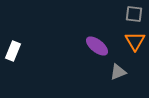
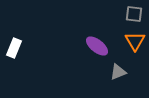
white rectangle: moved 1 px right, 3 px up
